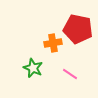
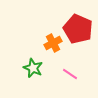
red pentagon: rotated 12 degrees clockwise
orange cross: rotated 18 degrees counterclockwise
